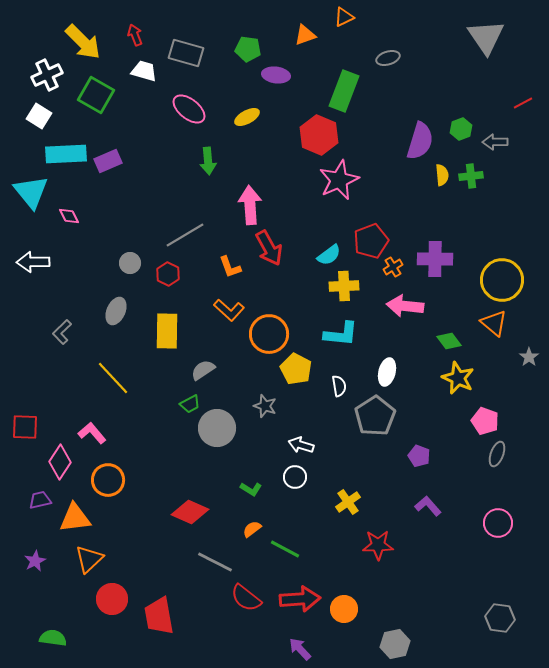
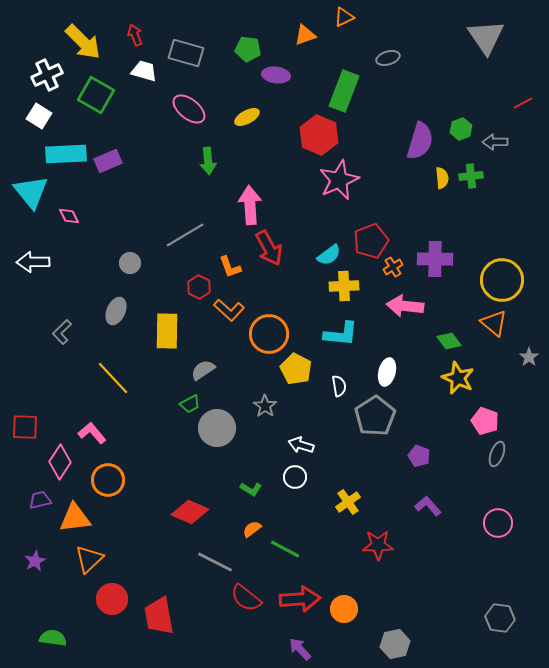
yellow semicircle at (442, 175): moved 3 px down
red hexagon at (168, 274): moved 31 px right, 13 px down
gray star at (265, 406): rotated 15 degrees clockwise
